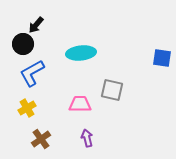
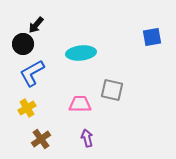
blue square: moved 10 px left, 21 px up; rotated 18 degrees counterclockwise
